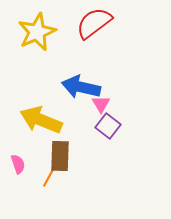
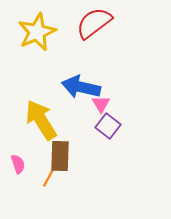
yellow arrow: rotated 36 degrees clockwise
